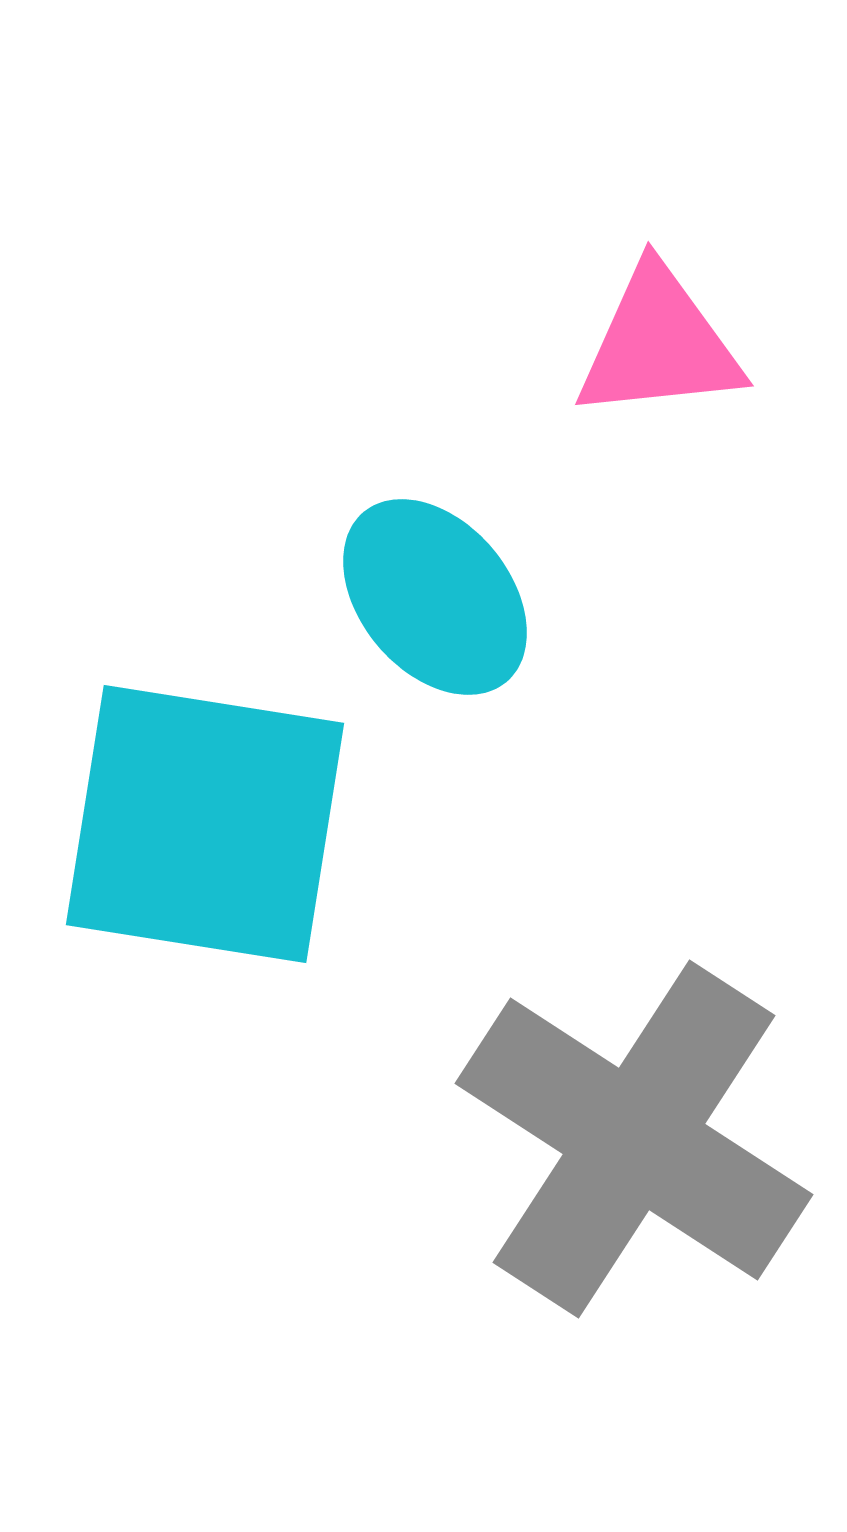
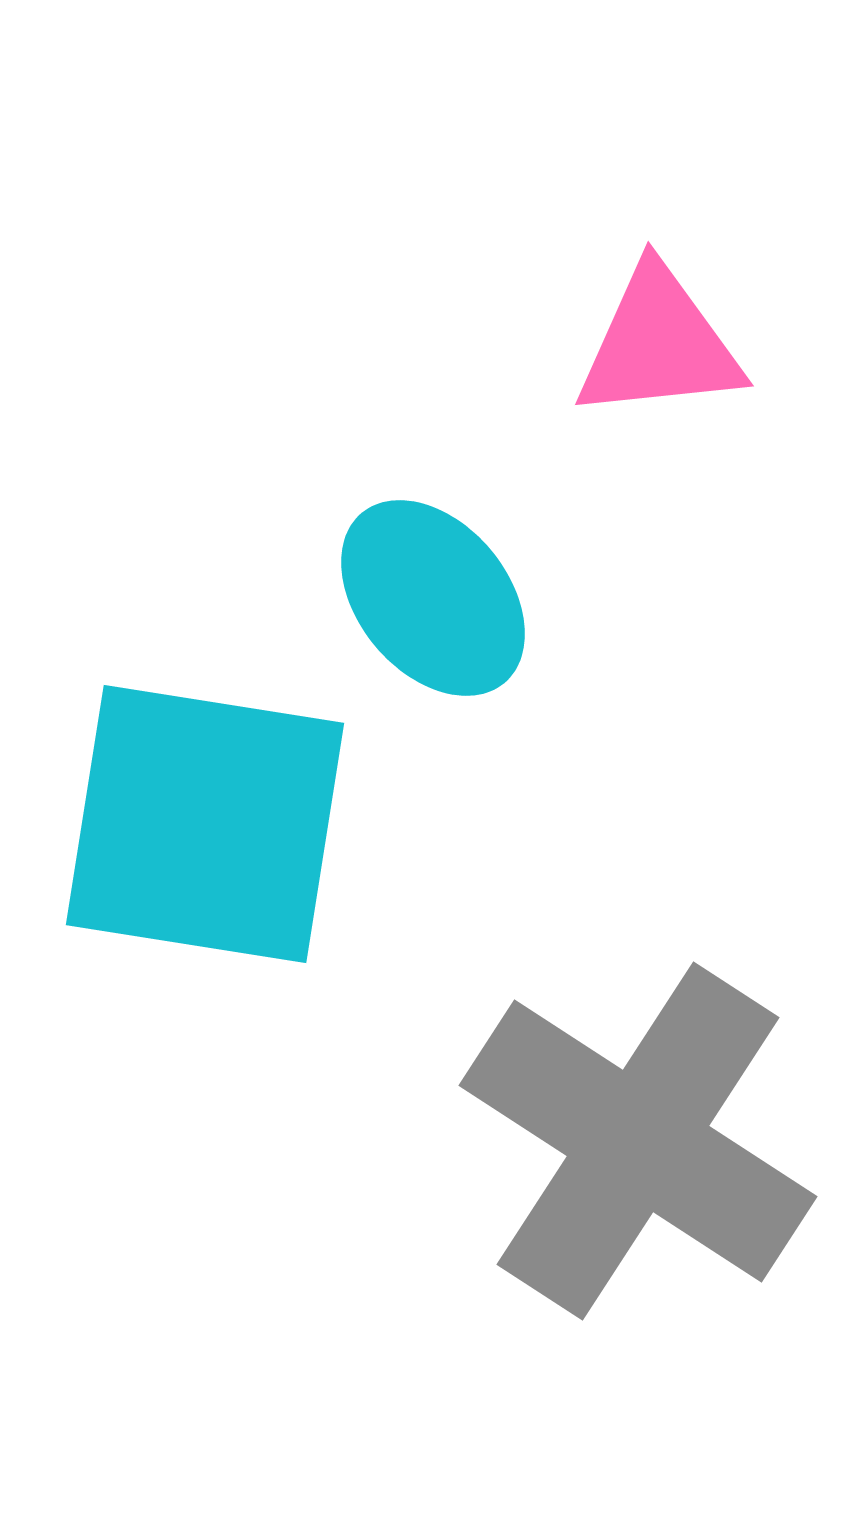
cyan ellipse: moved 2 px left, 1 px down
gray cross: moved 4 px right, 2 px down
